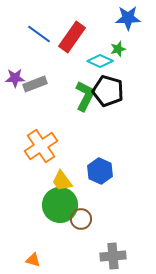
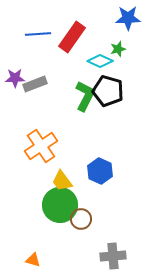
blue line: moved 1 px left; rotated 40 degrees counterclockwise
